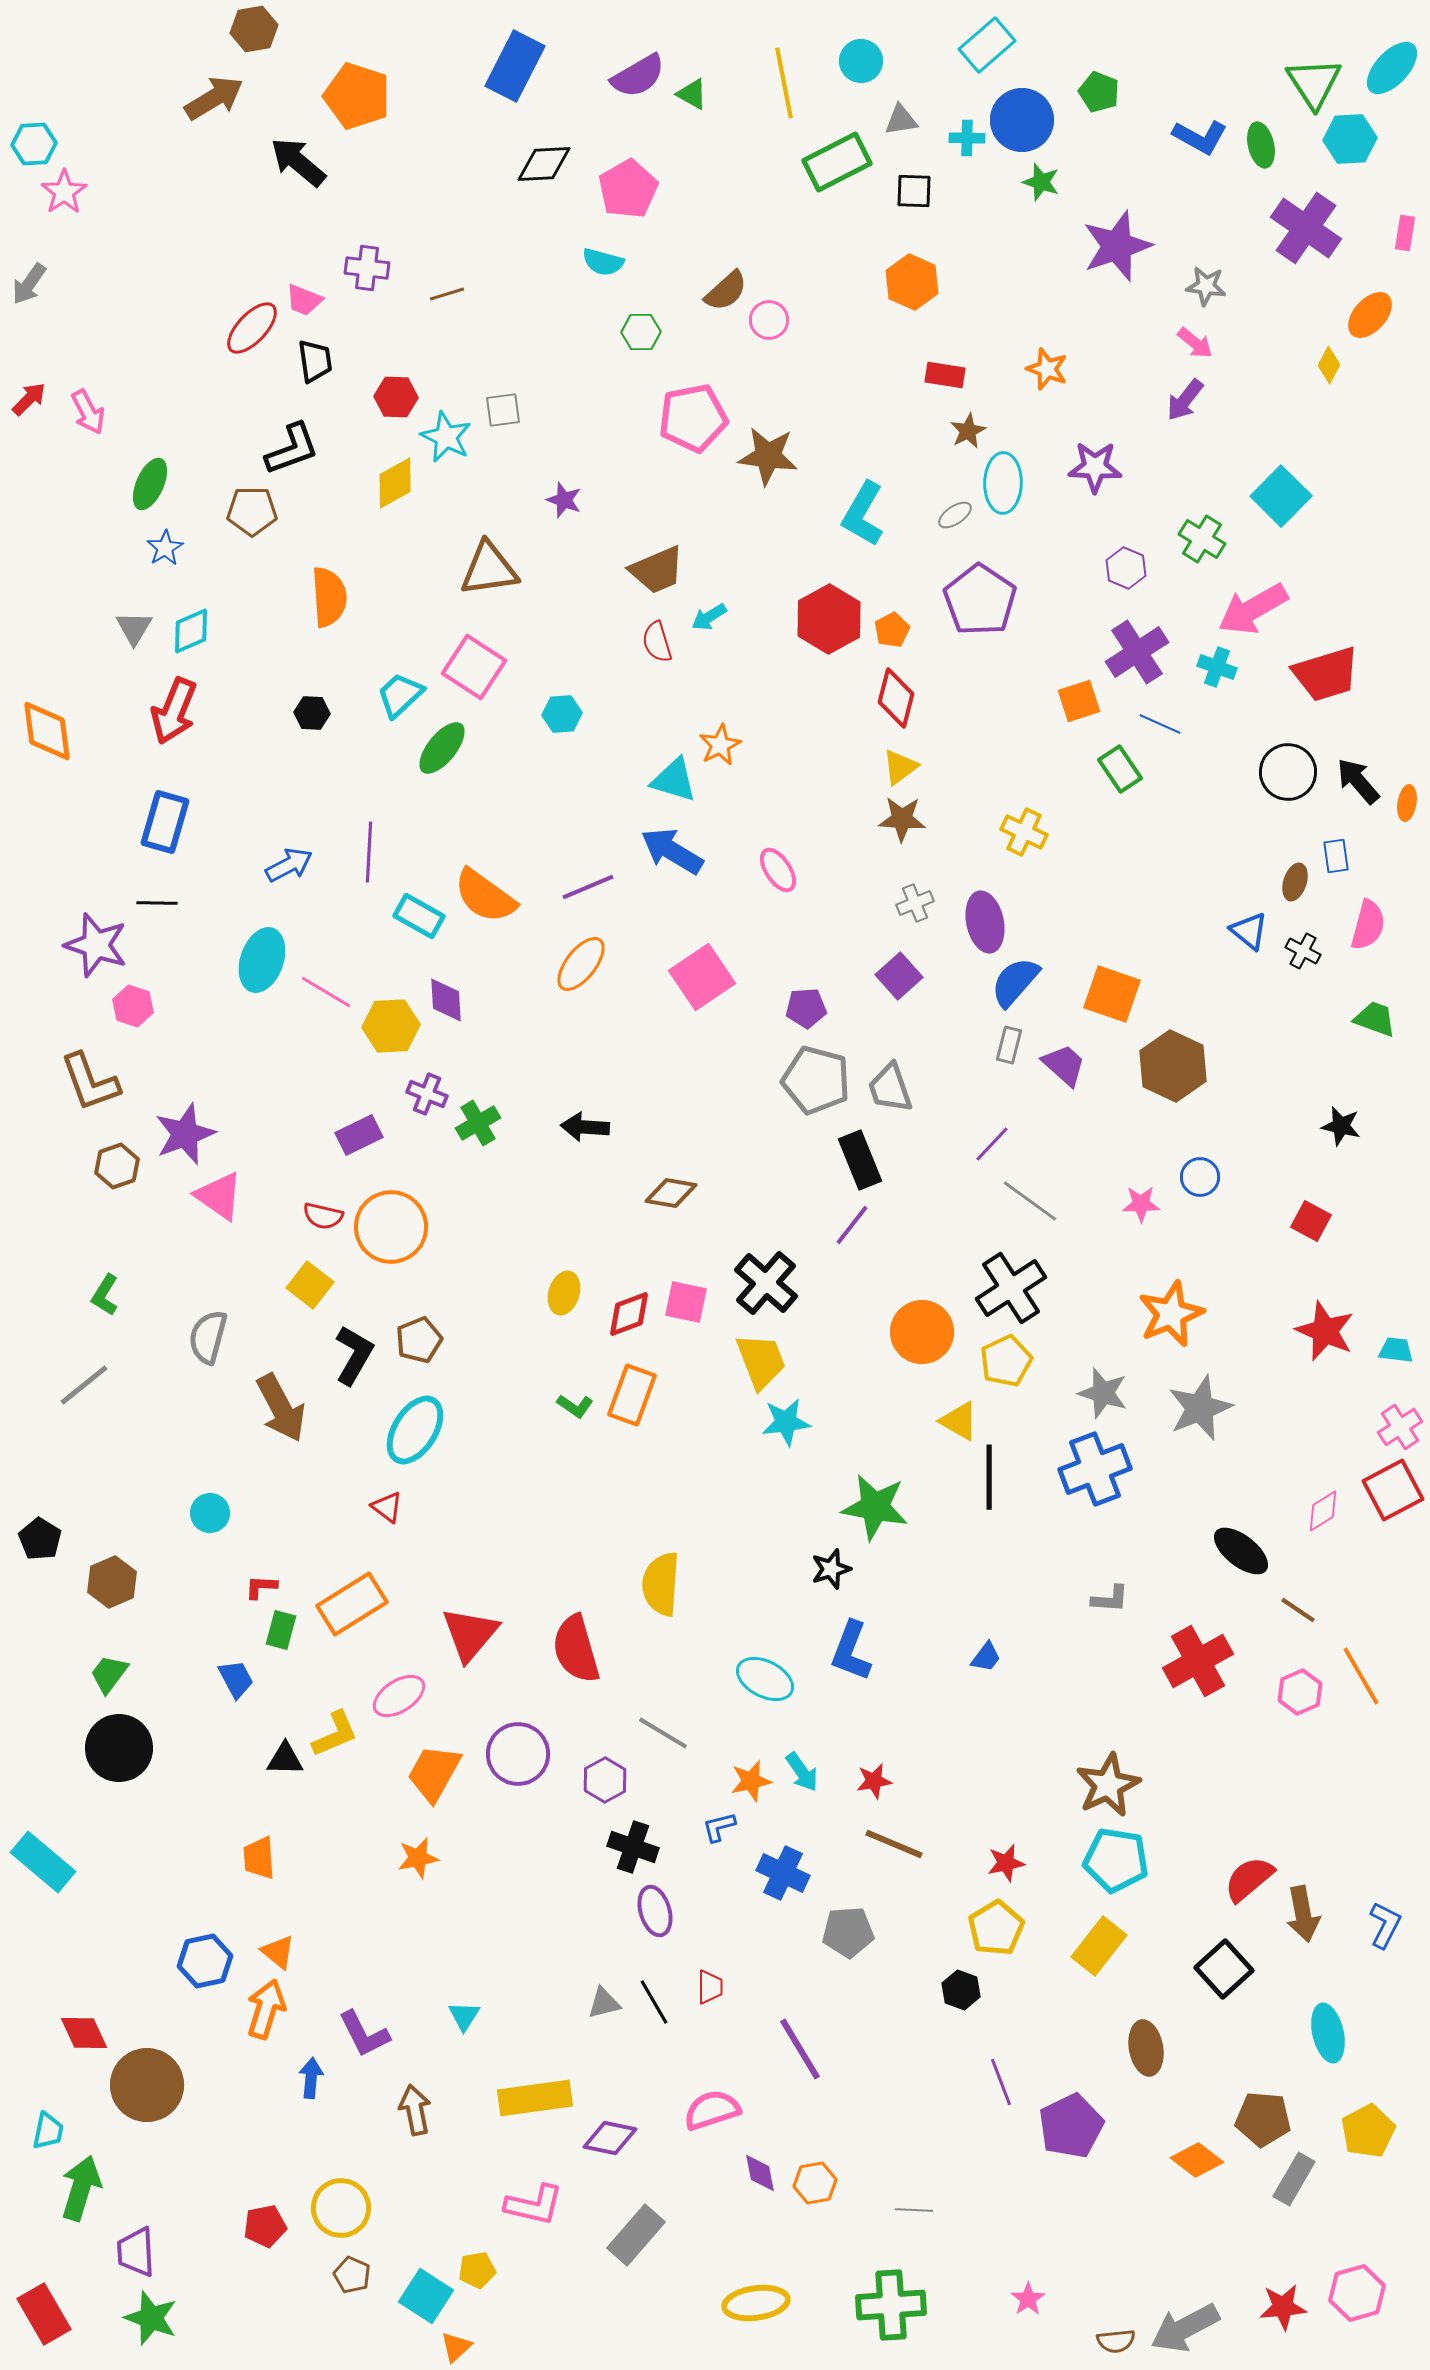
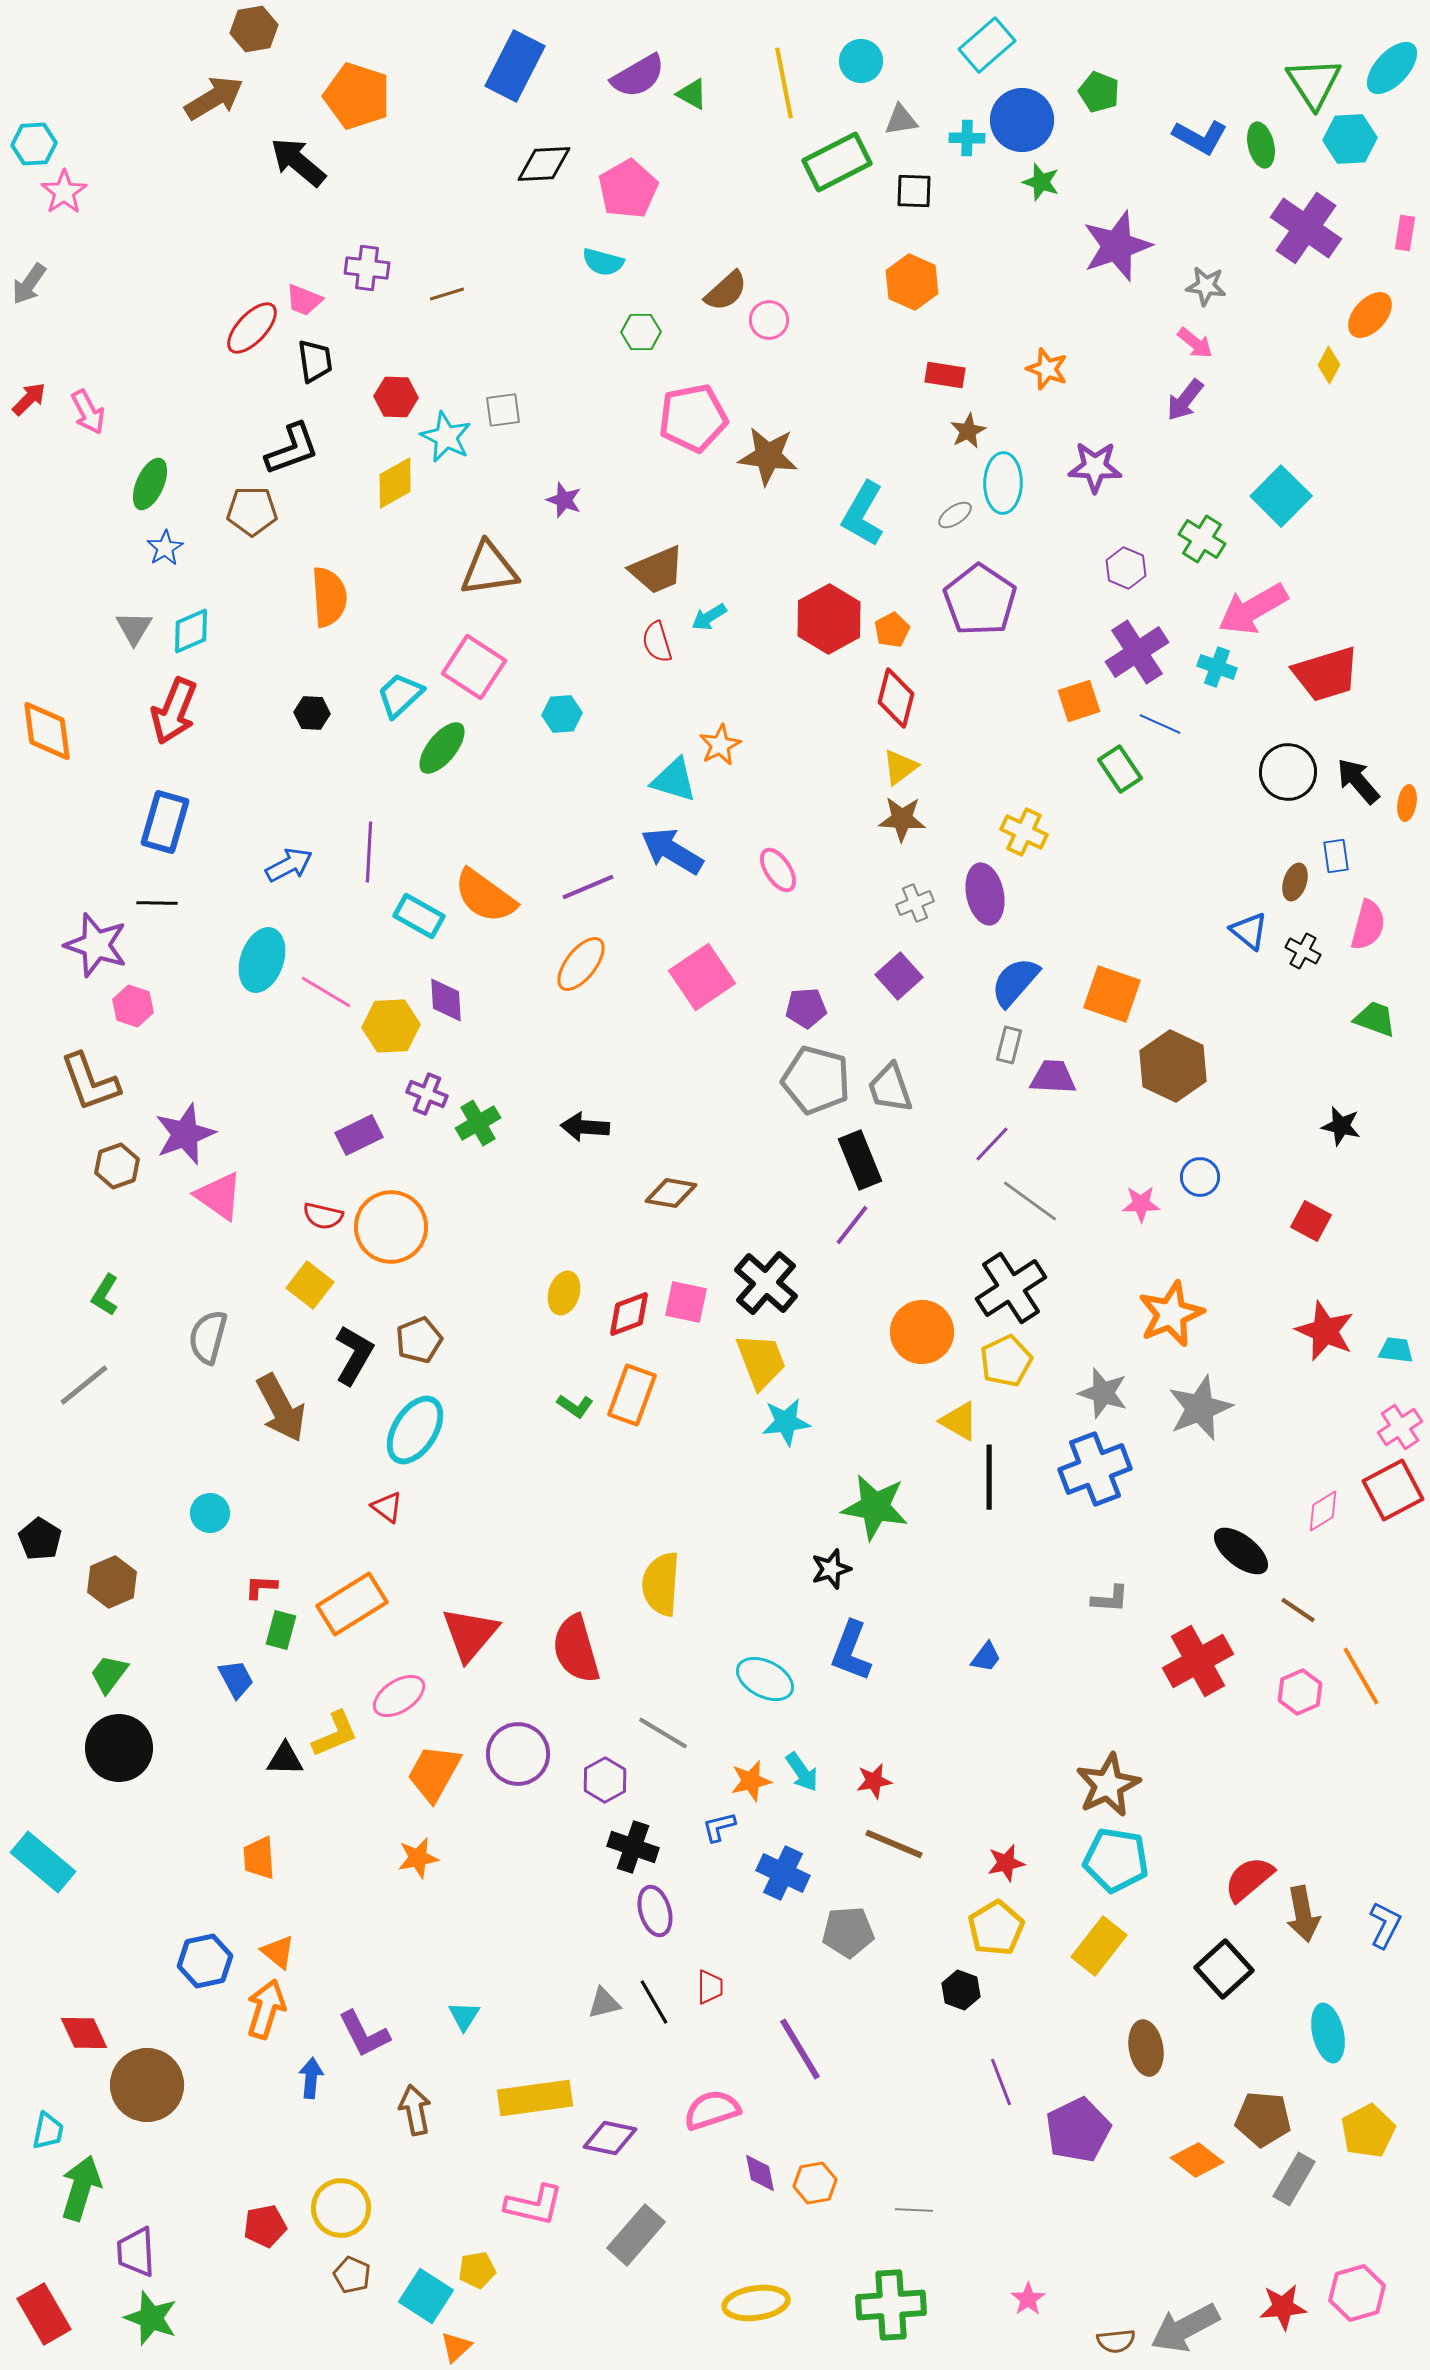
purple ellipse at (985, 922): moved 28 px up
purple trapezoid at (1064, 1065): moved 11 px left, 12 px down; rotated 39 degrees counterclockwise
purple pentagon at (1071, 2126): moved 7 px right, 4 px down
